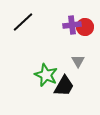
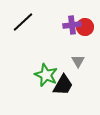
black trapezoid: moved 1 px left, 1 px up
